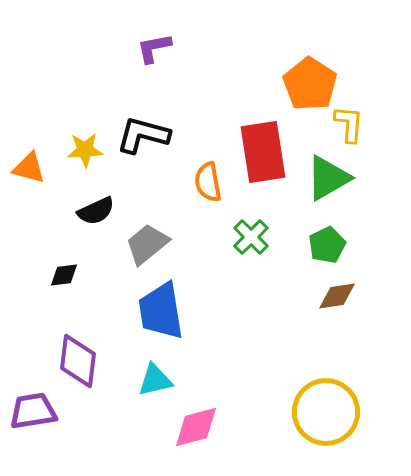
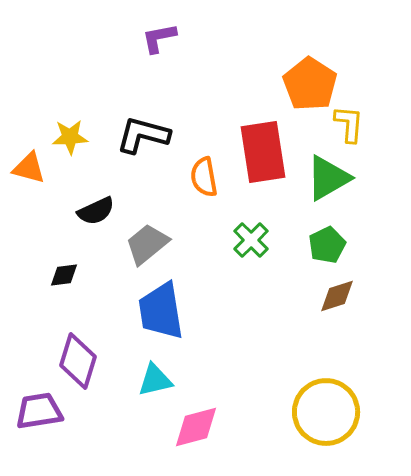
purple L-shape: moved 5 px right, 10 px up
yellow star: moved 15 px left, 13 px up
orange semicircle: moved 4 px left, 5 px up
green cross: moved 3 px down
brown diamond: rotated 9 degrees counterclockwise
purple diamond: rotated 10 degrees clockwise
purple trapezoid: moved 6 px right
